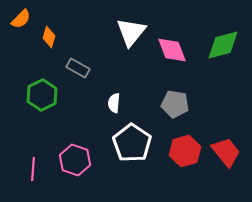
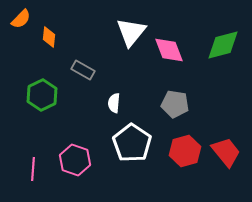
orange diamond: rotated 10 degrees counterclockwise
pink diamond: moved 3 px left
gray rectangle: moved 5 px right, 2 px down
